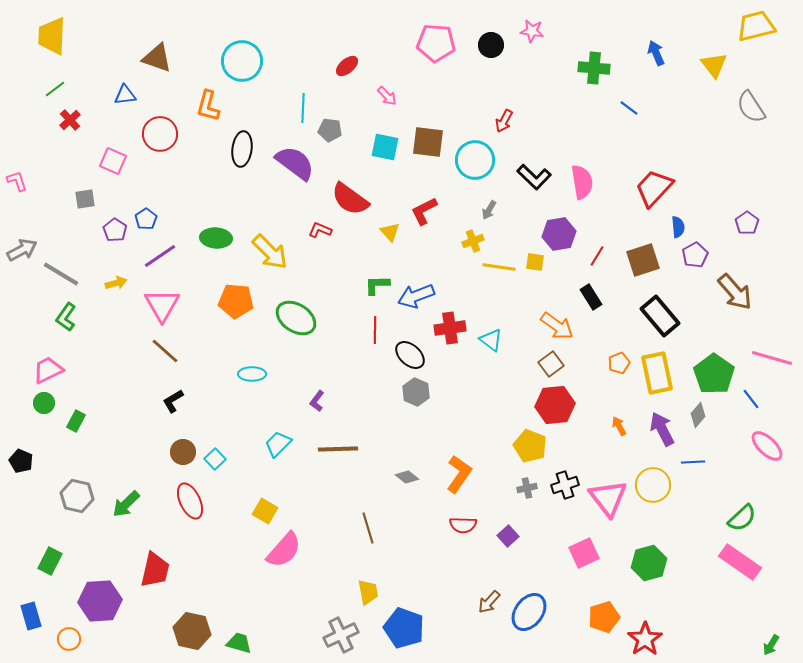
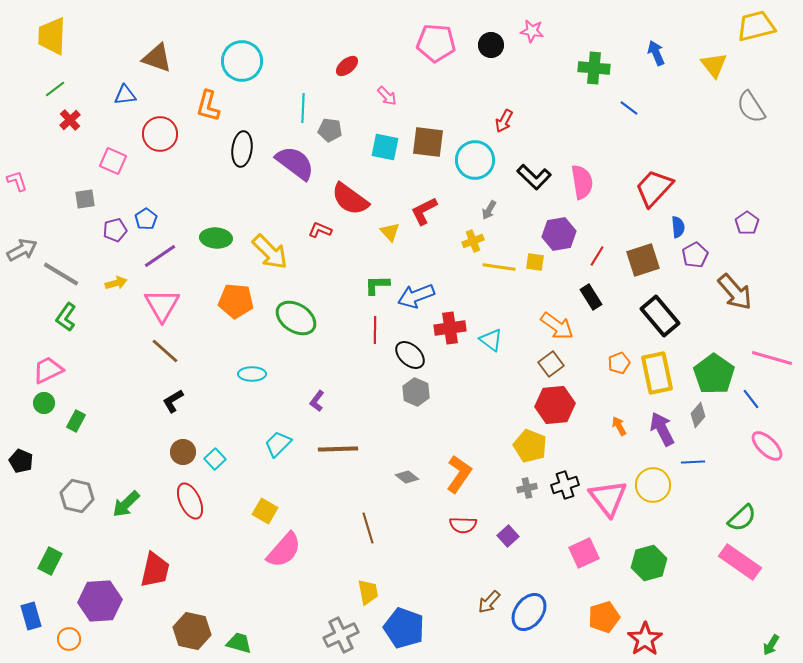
purple pentagon at (115, 230): rotated 25 degrees clockwise
